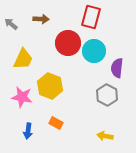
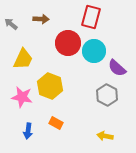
purple semicircle: rotated 54 degrees counterclockwise
